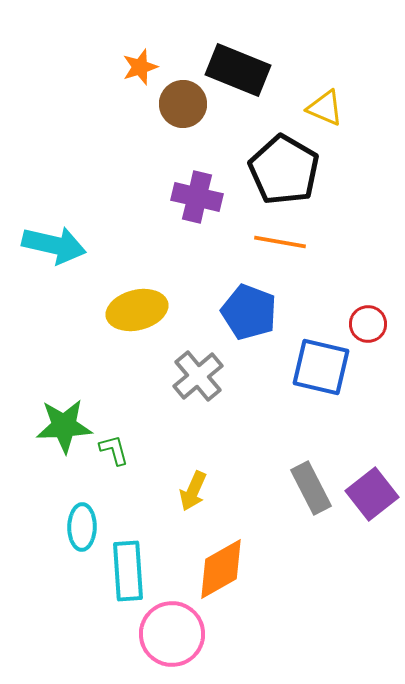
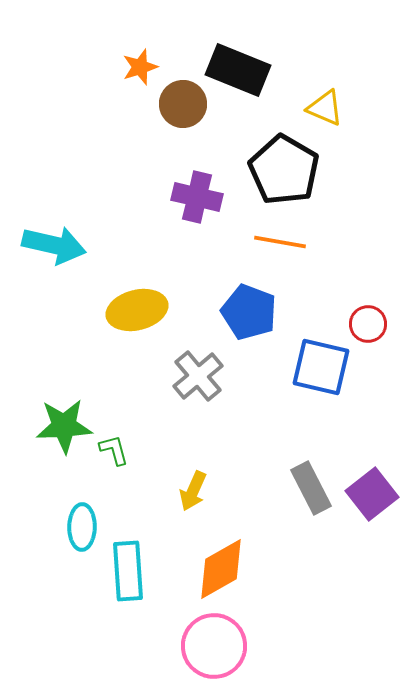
pink circle: moved 42 px right, 12 px down
